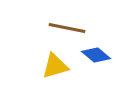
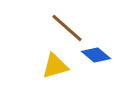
brown line: rotated 30 degrees clockwise
